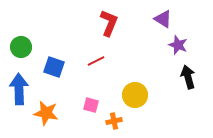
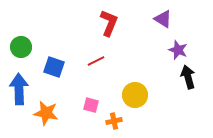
purple star: moved 5 px down
